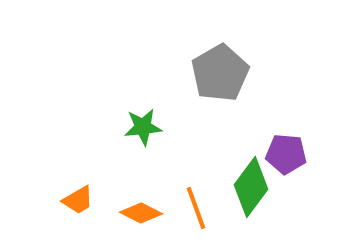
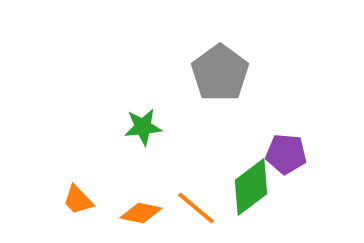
gray pentagon: rotated 6 degrees counterclockwise
green diamond: rotated 16 degrees clockwise
orange trapezoid: rotated 76 degrees clockwise
orange line: rotated 30 degrees counterclockwise
orange diamond: rotated 15 degrees counterclockwise
